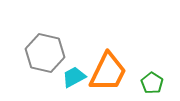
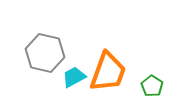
orange trapezoid: rotated 6 degrees counterclockwise
green pentagon: moved 3 px down
